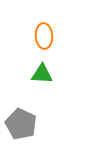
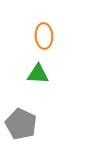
green triangle: moved 4 px left
